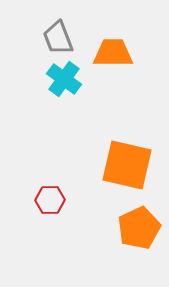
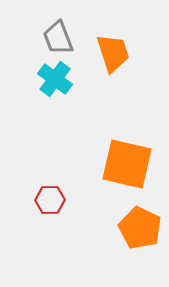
orange trapezoid: rotated 72 degrees clockwise
cyan cross: moved 9 px left
orange square: moved 1 px up
orange pentagon: moved 1 px right; rotated 21 degrees counterclockwise
